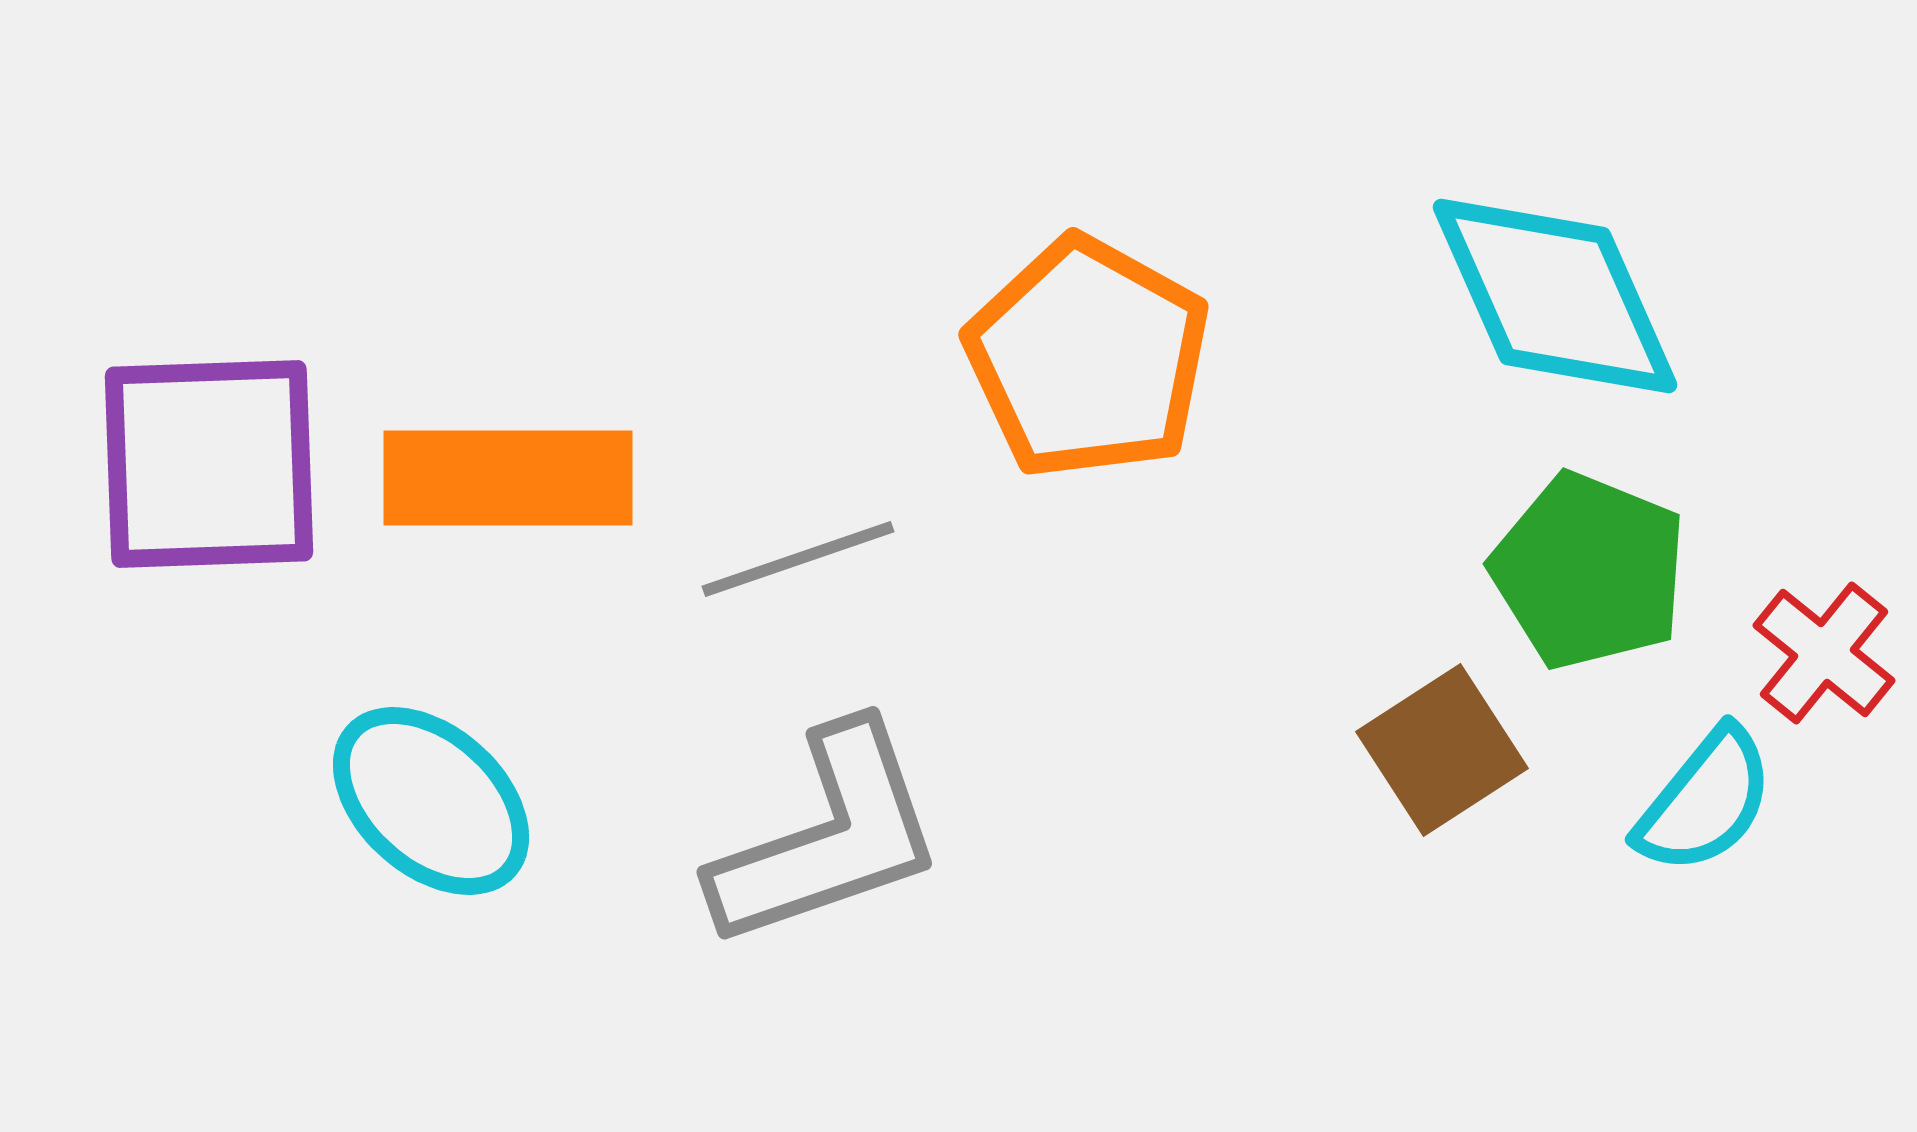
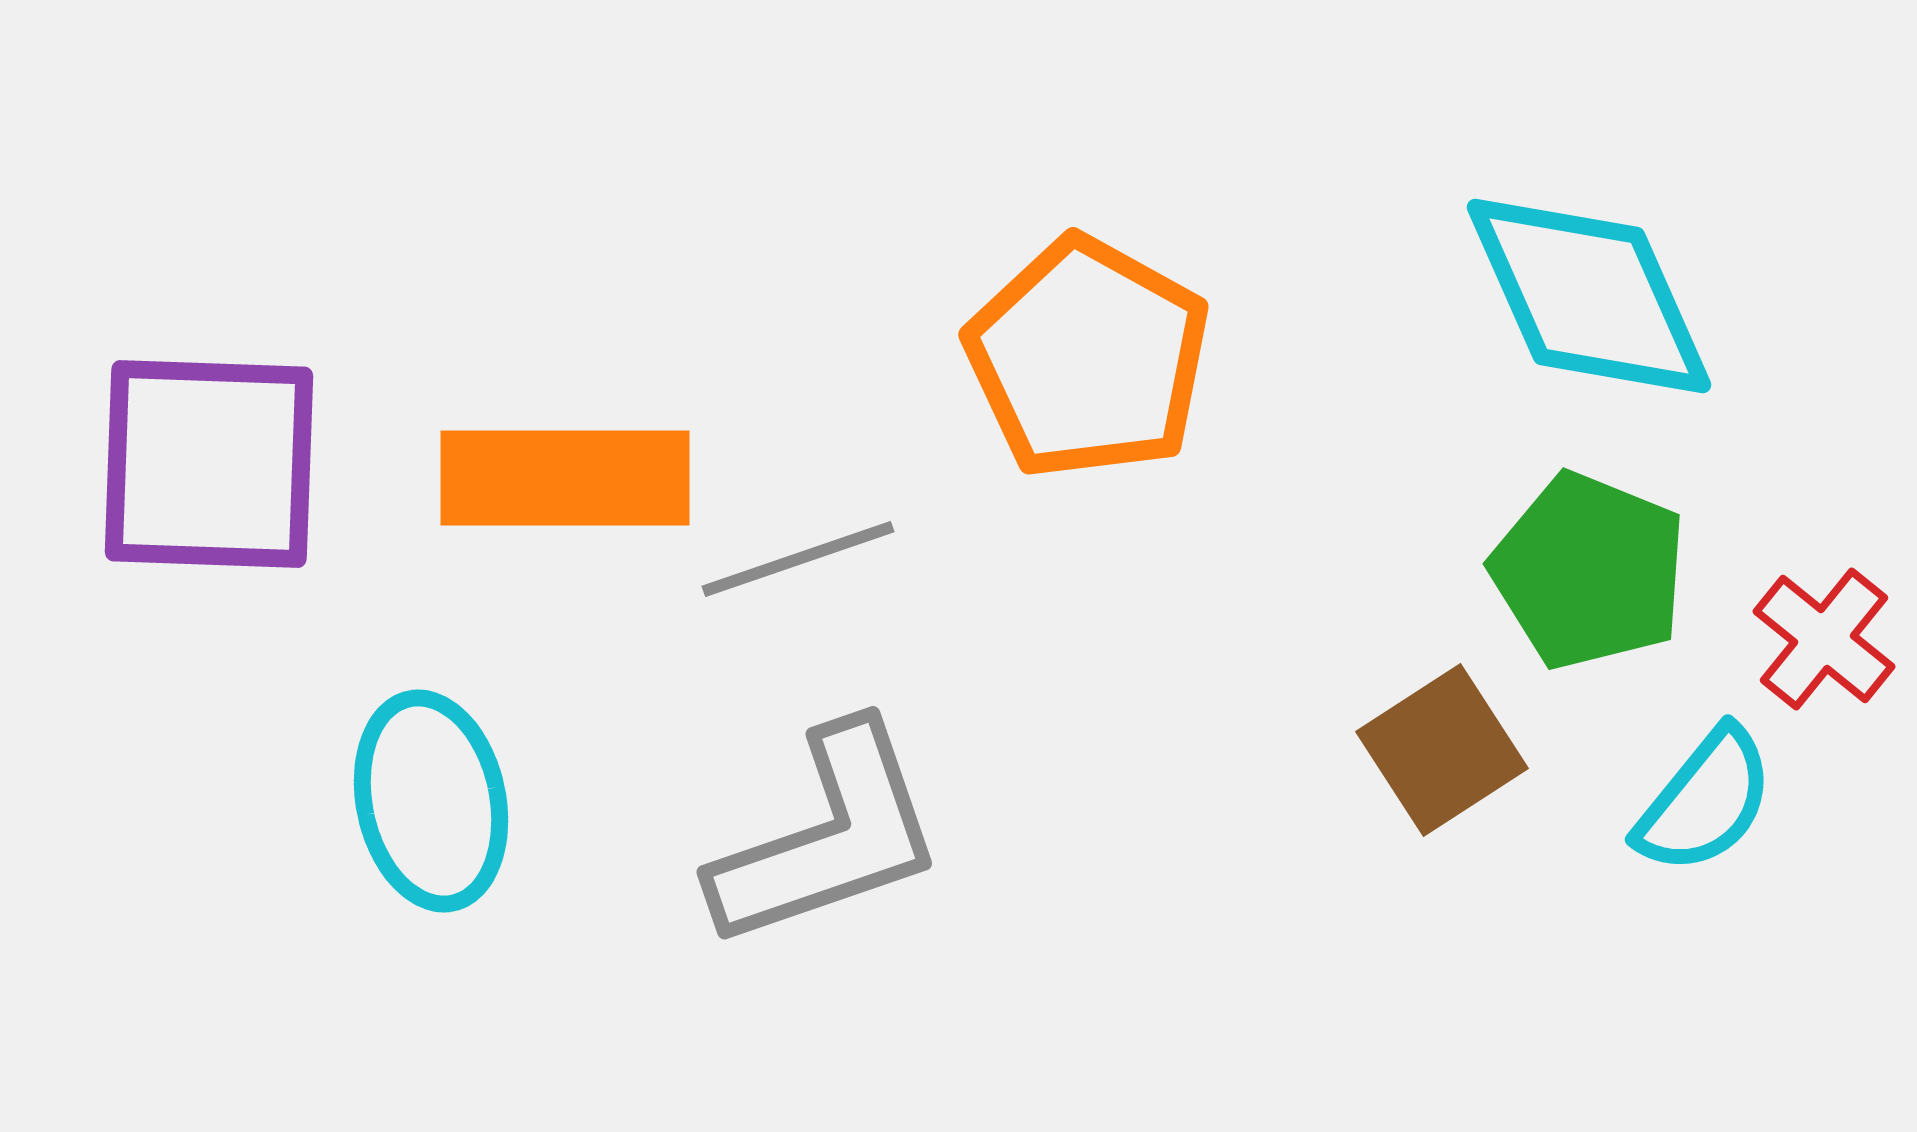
cyan diamond: moved 34 px right
purple square: rotated 4 degrees clockwise
orange rectangle: moved 57 px right
red cross: moved 14 px up
cyan ellipse: rotated 36 degrees clockwise
